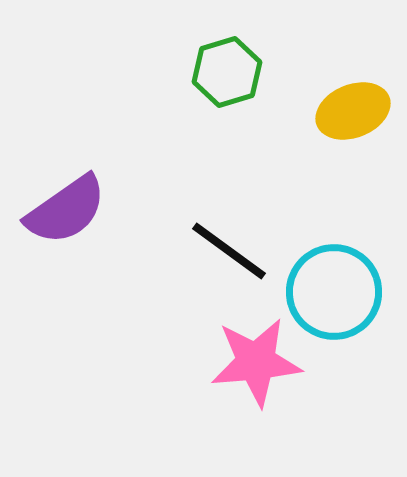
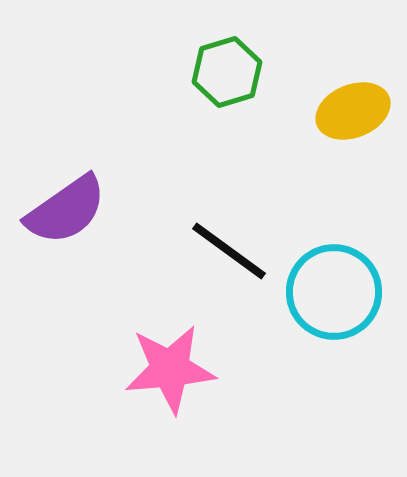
pink star: moved 86 px left, 7 px down
